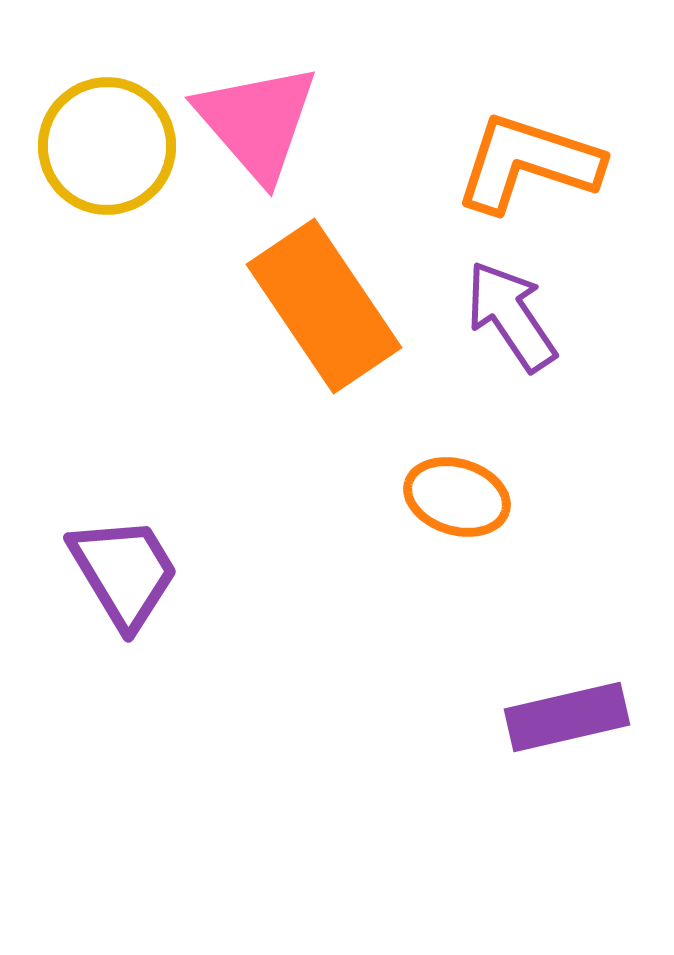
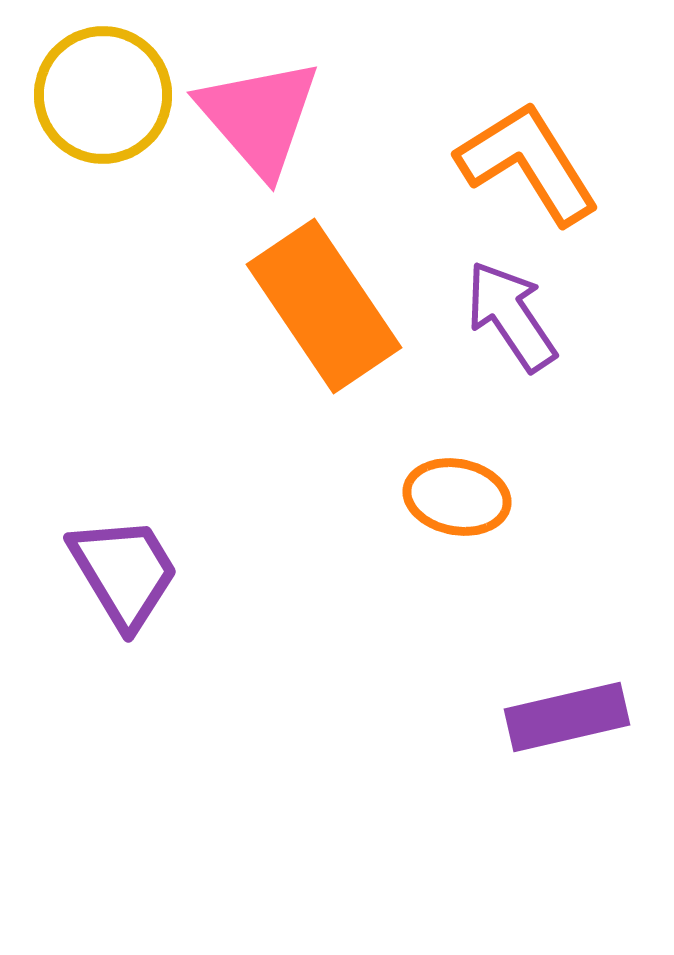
pink triangle: moved 2 px right, 5 px up
yellow circle: moved 4 px left, 51 px up
orange L-shape: rotated 40 degrees clockwise
orange ellipse: rotated 6 degrees counterclockwise
